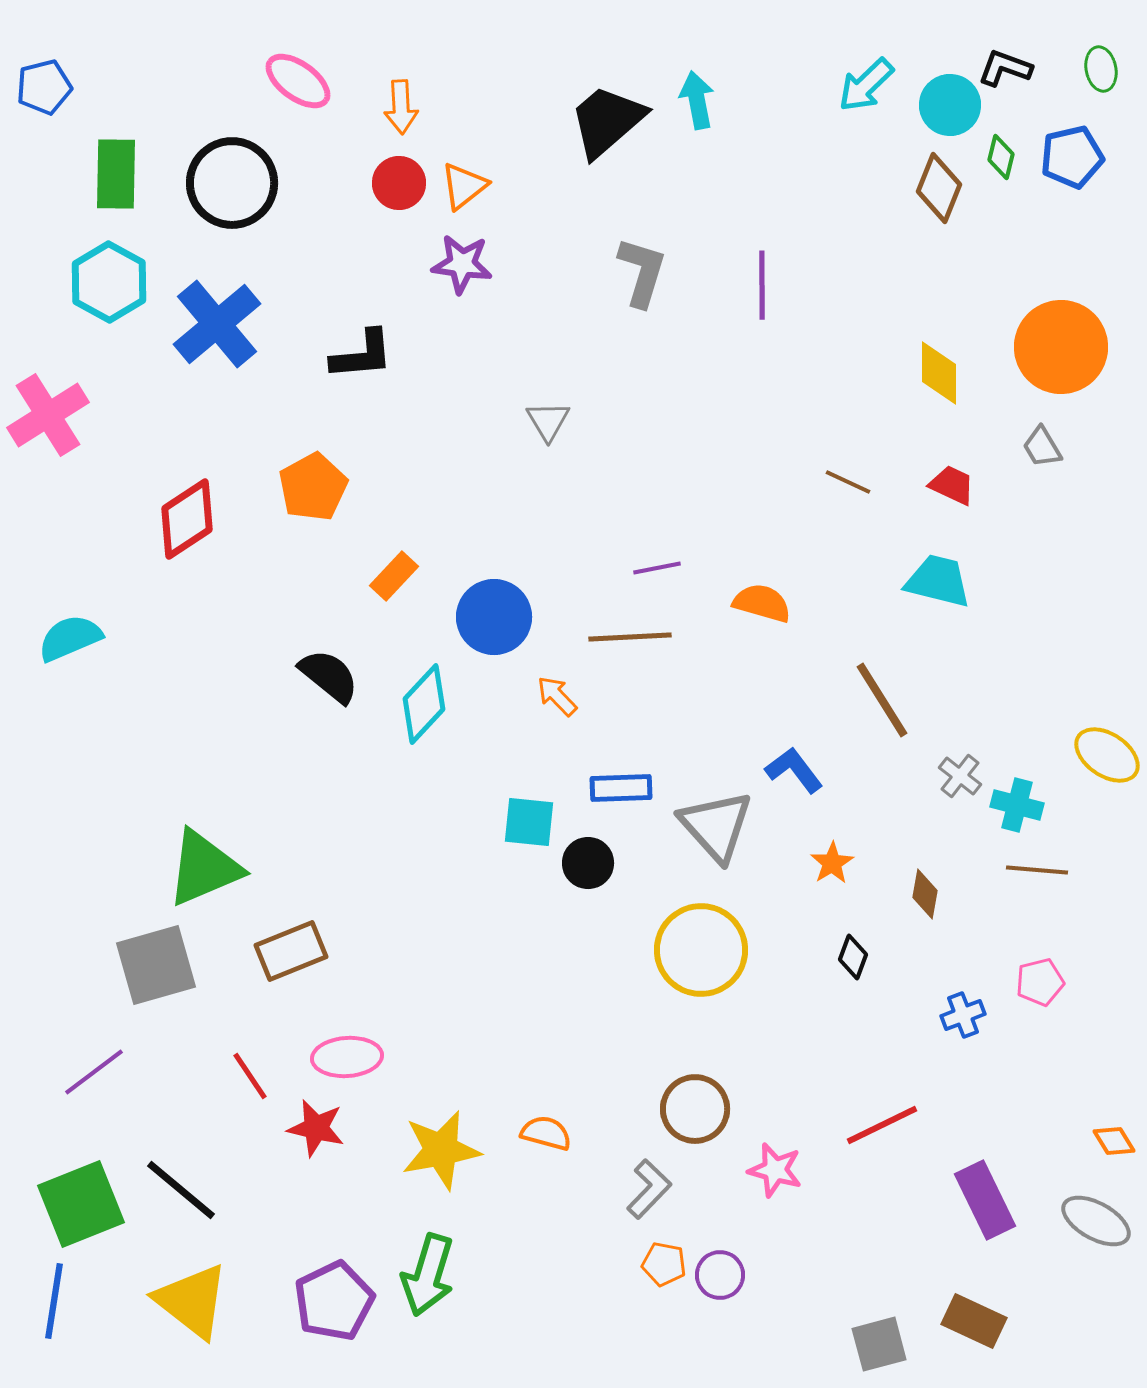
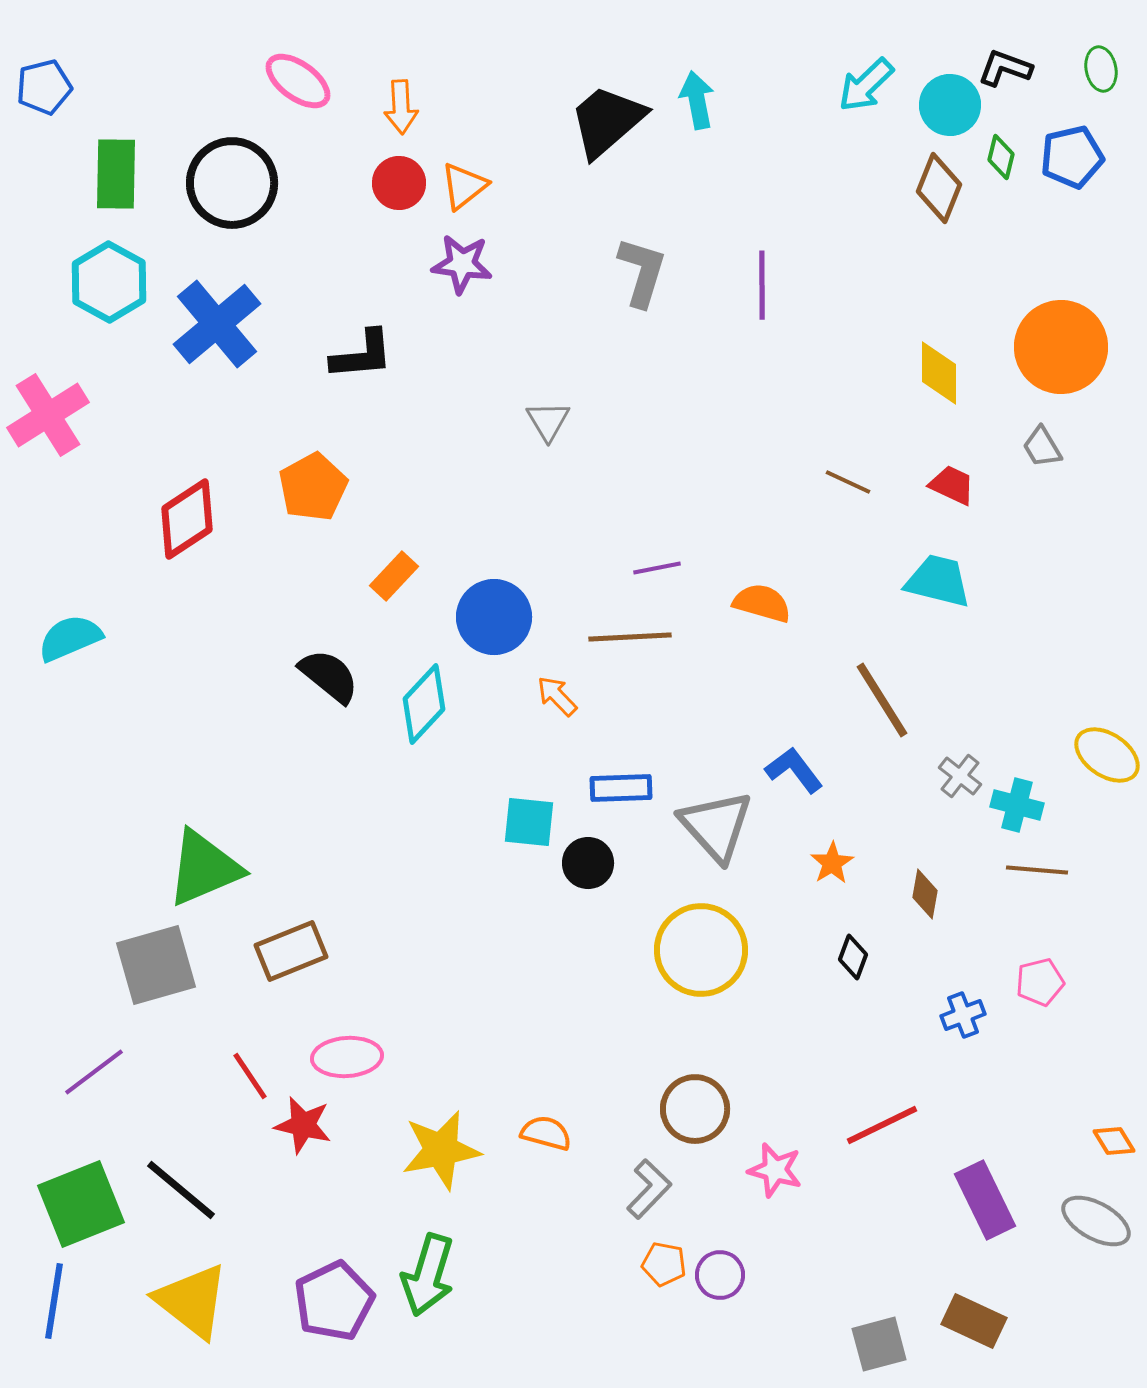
red star at (316, 1128): moved 13 px left, 3 px up
